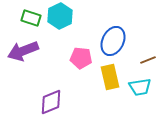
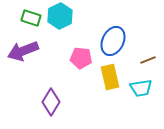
cyan trapezoid: moved 1 px right, 1 px down
purple diamond: rotated 36 degrees counterclockwise
